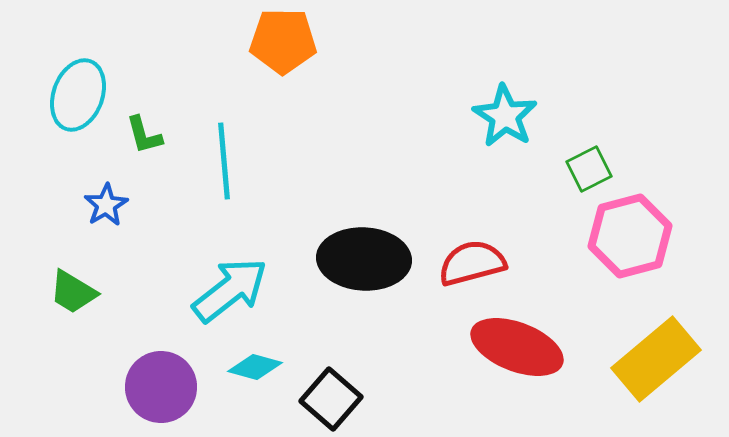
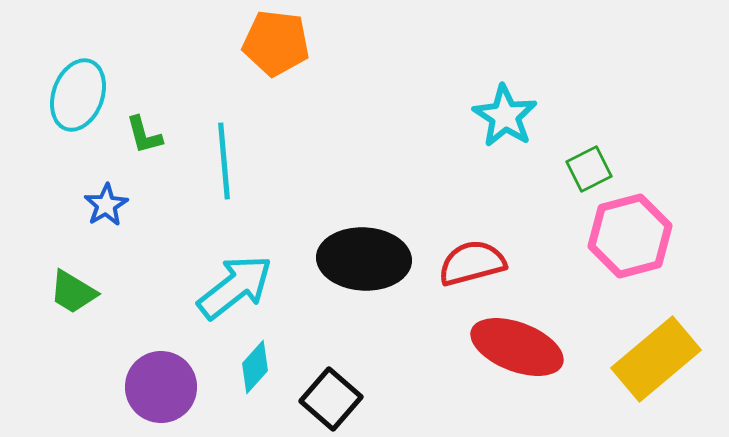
orange pentagon: moved 7 px left, 2 px down; rotated 6 degrees clockwise
cyan arrow: moved 5 px right, 3 px up
cyan diamond: rotated 64 degrees counterclockwise
